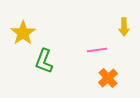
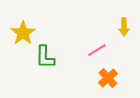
pink line: rotated 24 degrees counterclockwise
green L-shape: moved 1 px right, 4 px up; rotated 20 degrees counterclockwise
